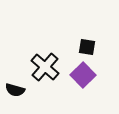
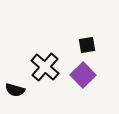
black square: moved 2 px up; rotated 18 degrees counterclockwise
